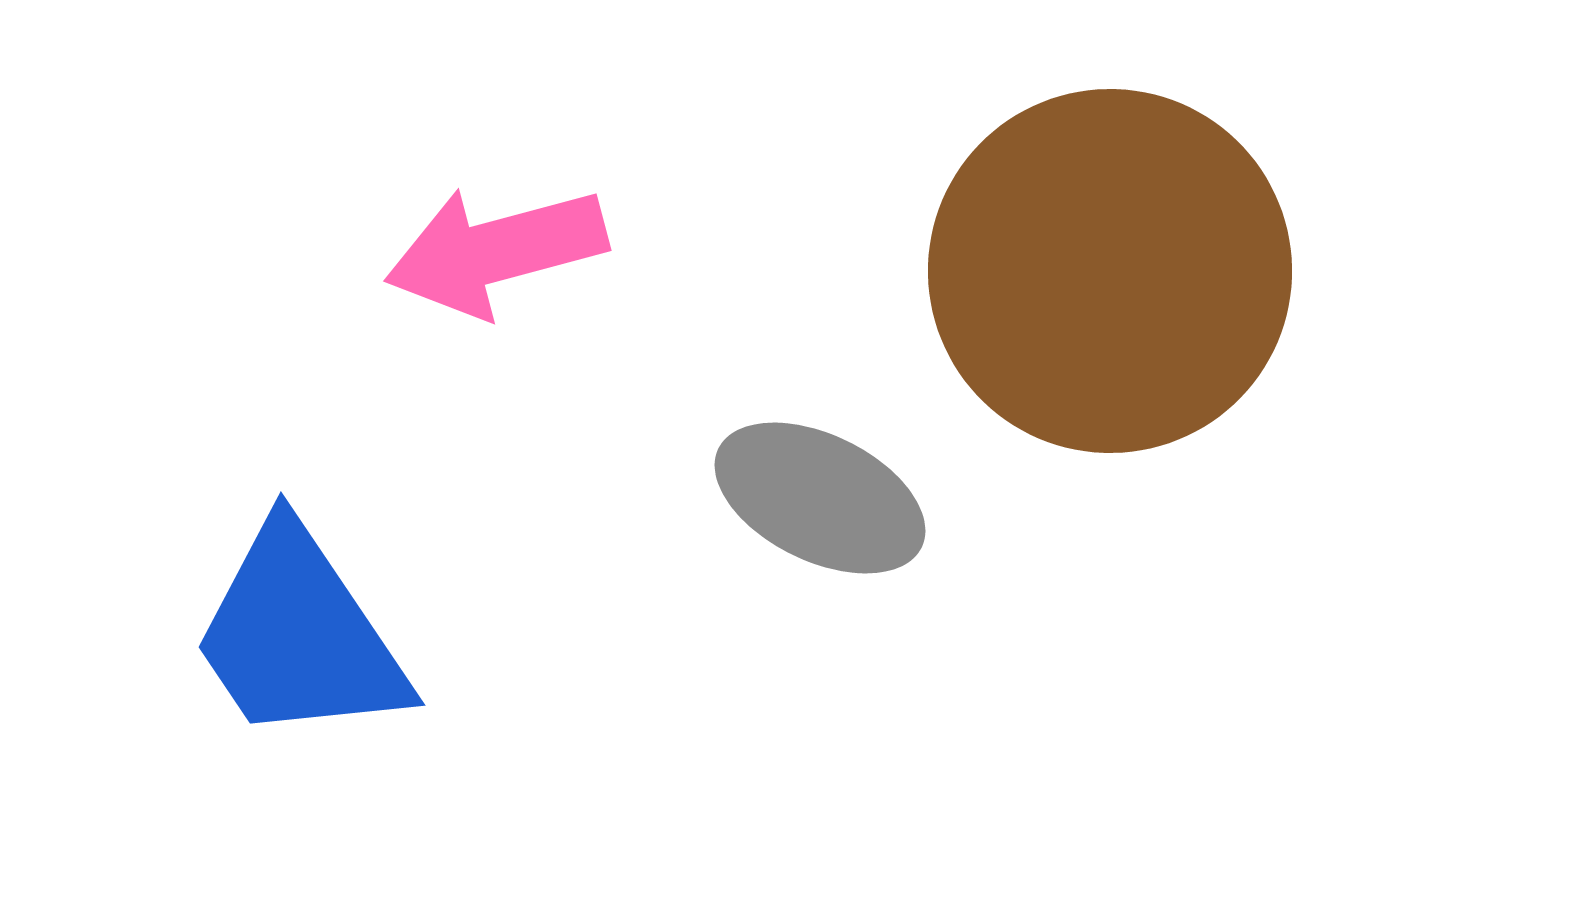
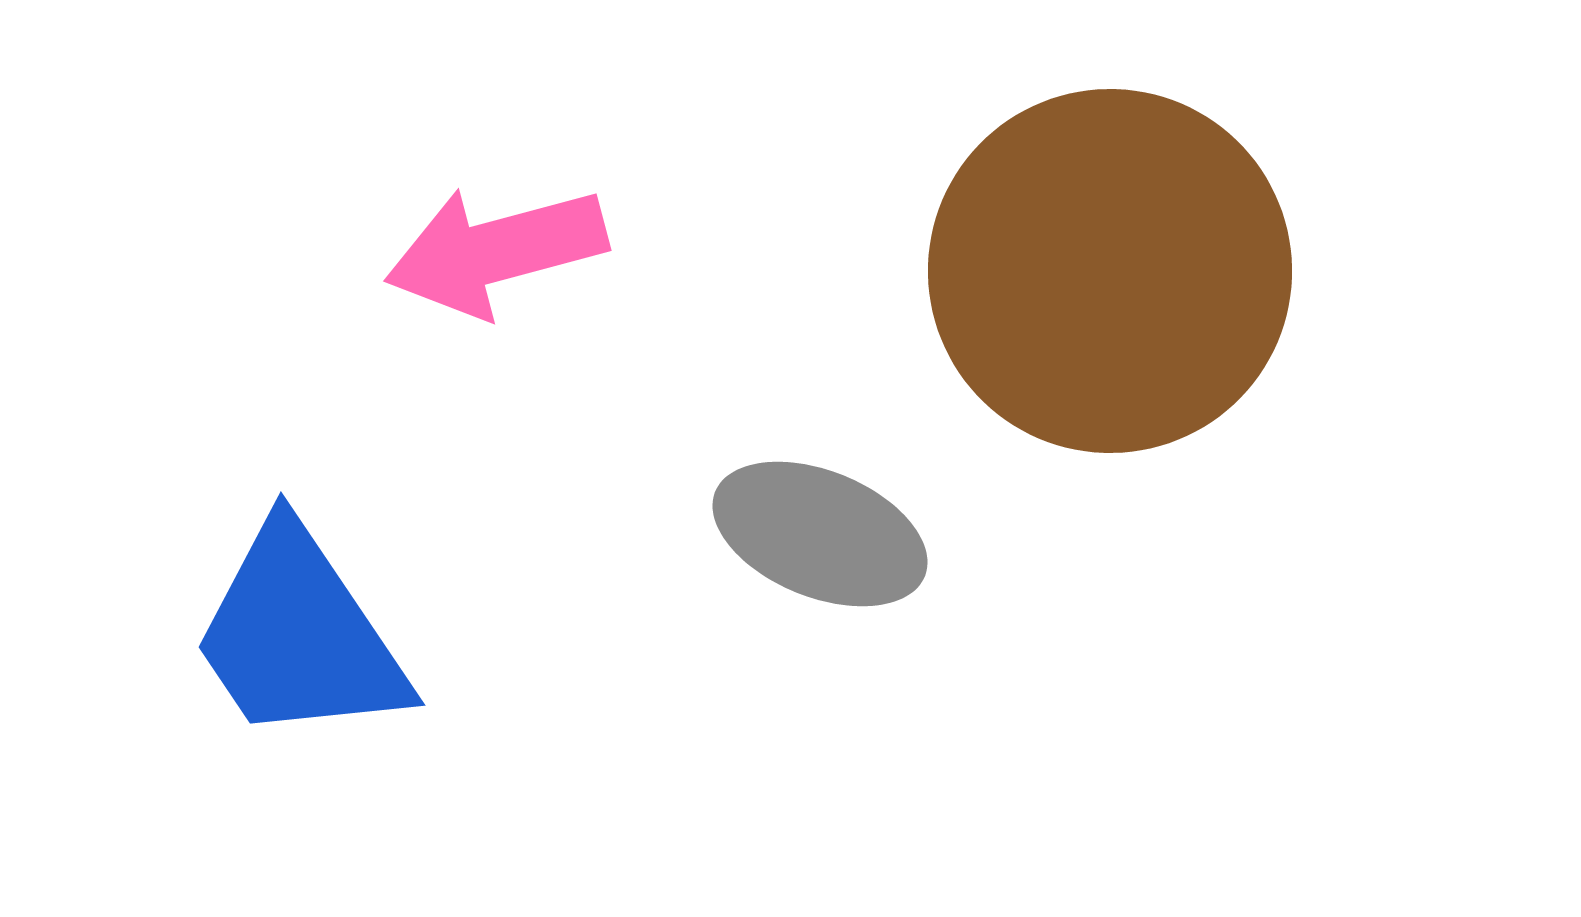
gray ellipse: moved 36 px down; rotated 4 degrees counterclockwise
